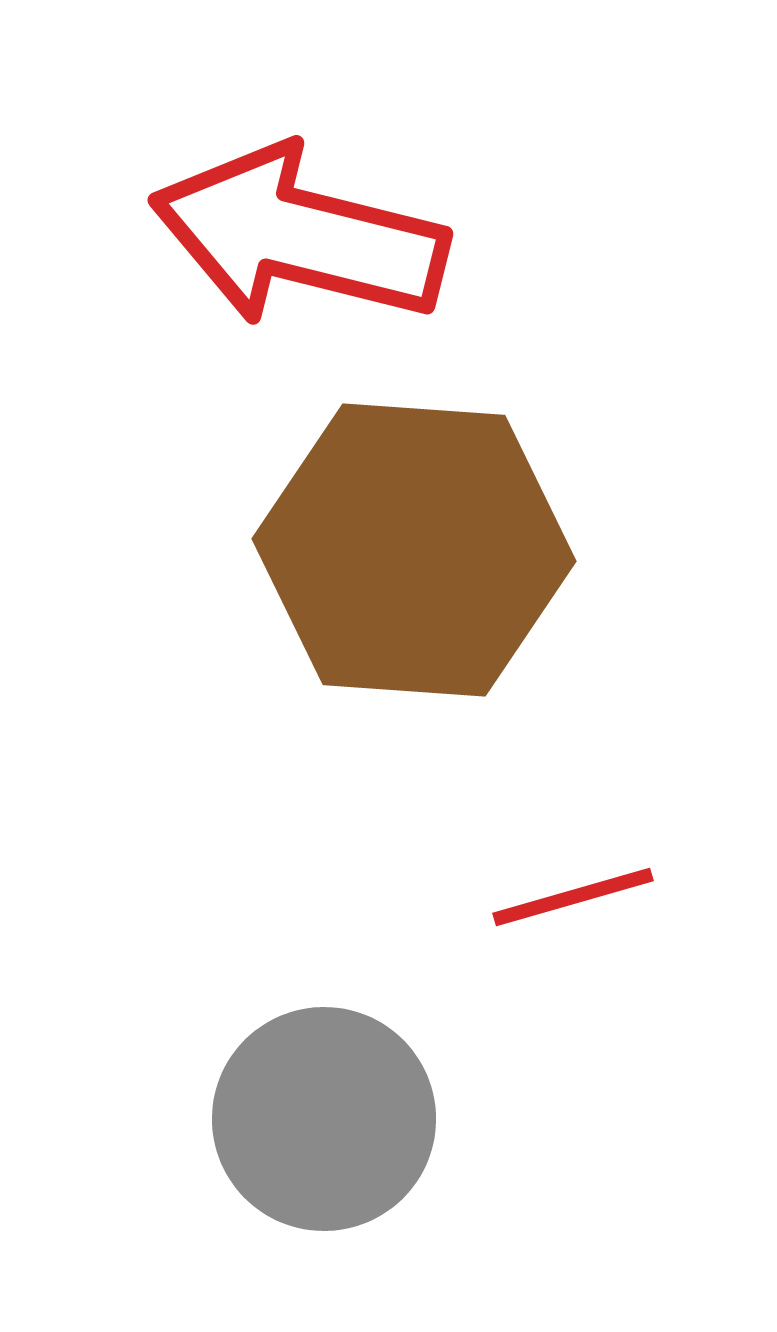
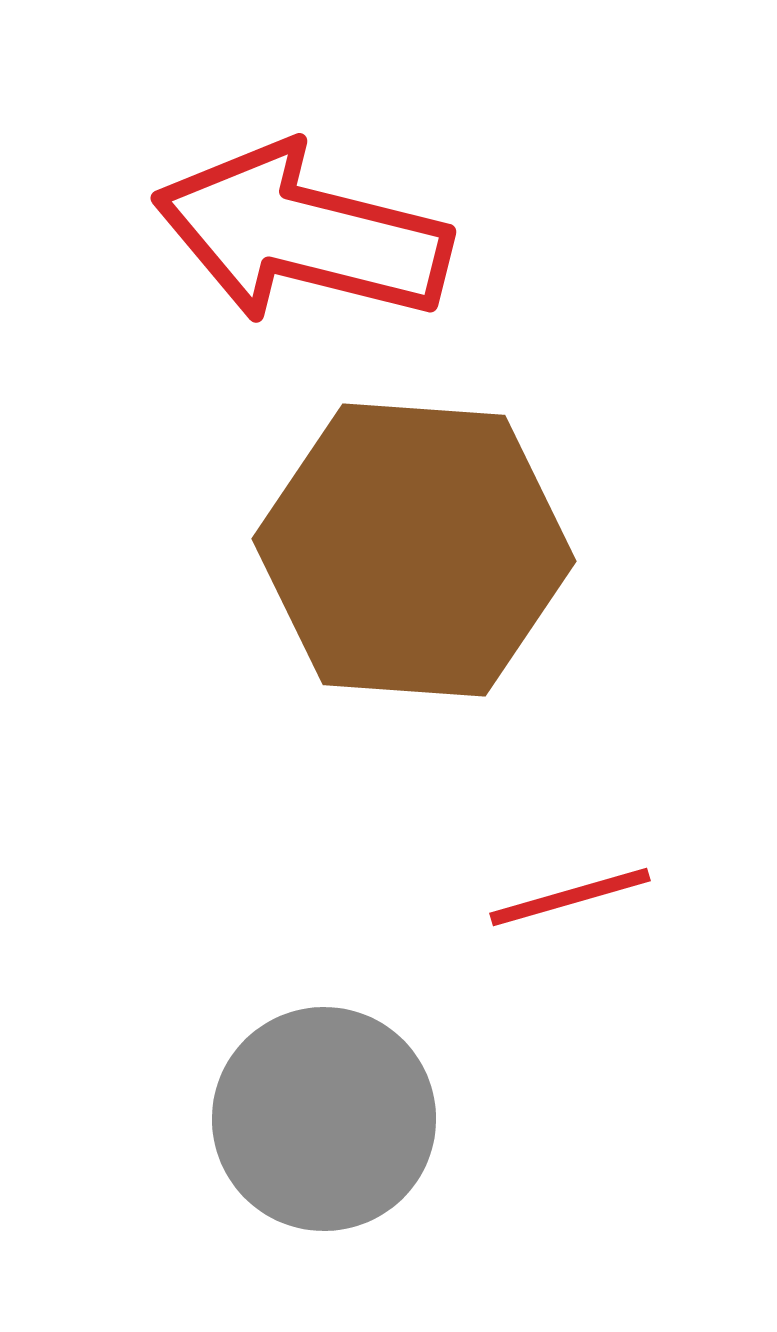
red arrow: moved 3 px right, 2 px up
red line: moved 3 px left
